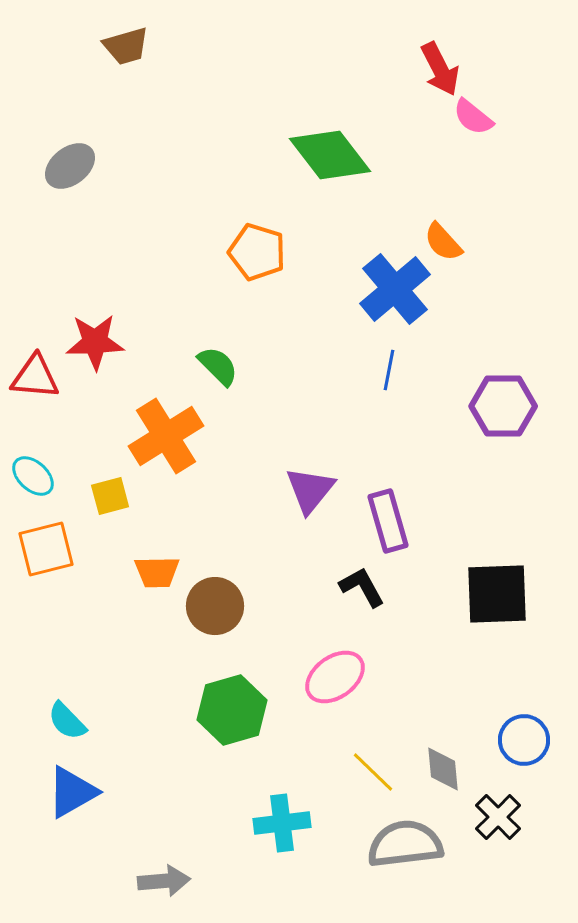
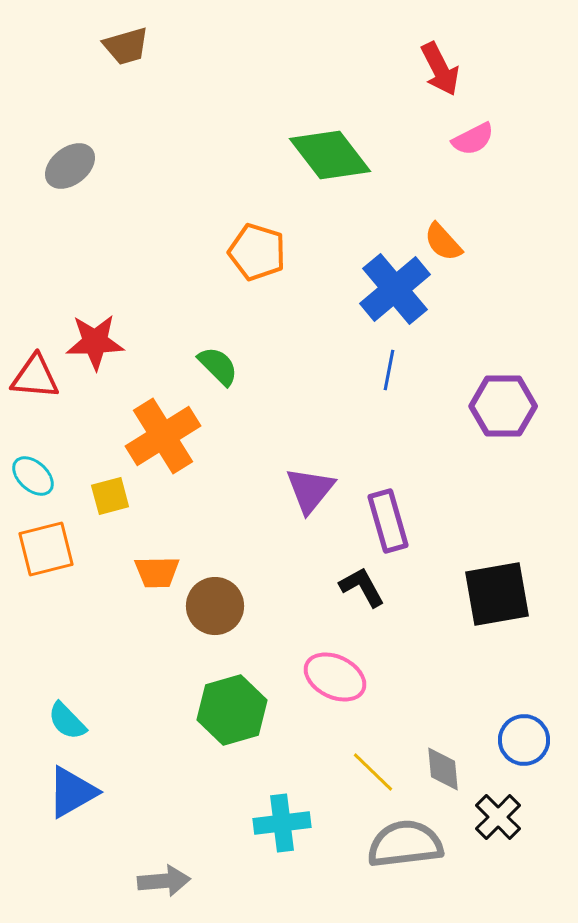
pink semicircle: moved 22 px down; rotated 66 degrees counterclockwise
orange cross: moved 3 px left
black square: rotated 8 degrees counterclockwise
pink ellipse: rotated 62 degrees clockwise
